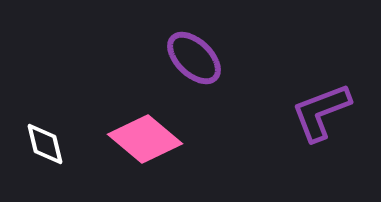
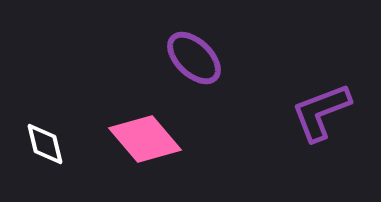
pink diamond: rotated 10 degrees clockwise
